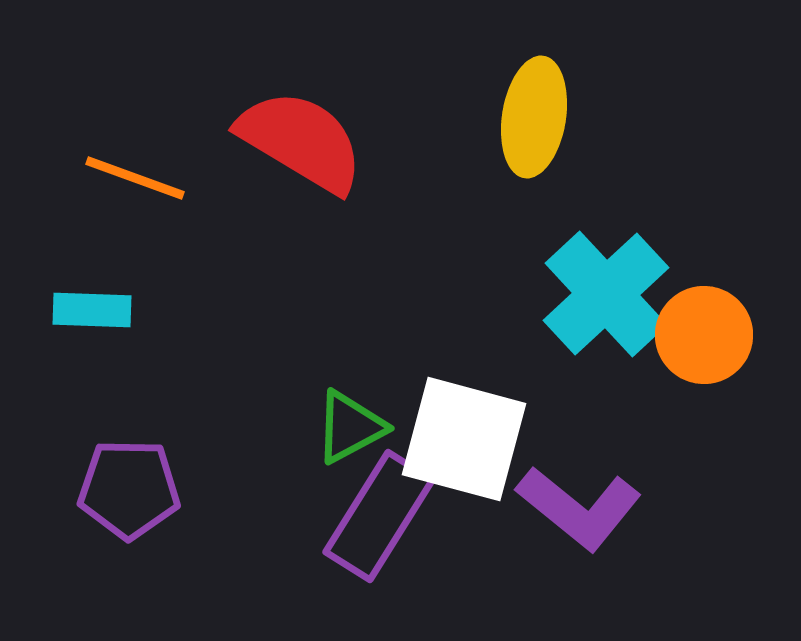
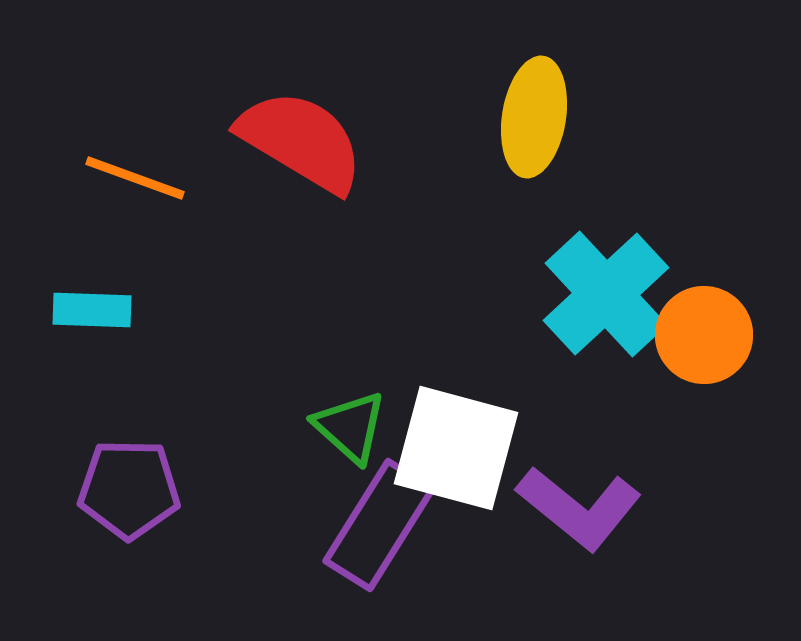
green triangle: rotated 50 degrees counterclockwise
white square: moved 8 px left, 9 px down
purple rectangle: moved 9 px down
